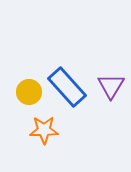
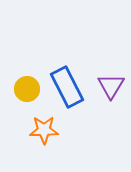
blue rectangle: rotated 15 degrees clockwise
yellow circle: moved 2 px left, 3 px up
